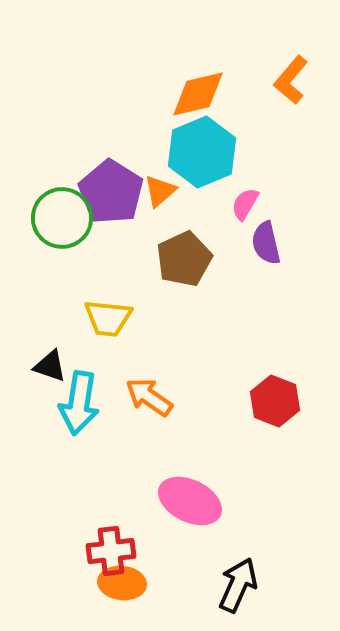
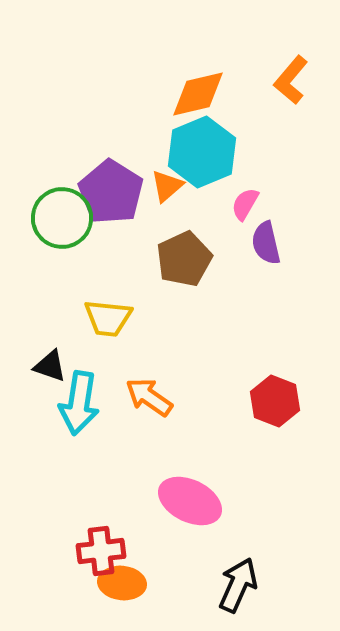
orange triangle: moved 7 px right, 5 px up
red cross: moved 10 px left
